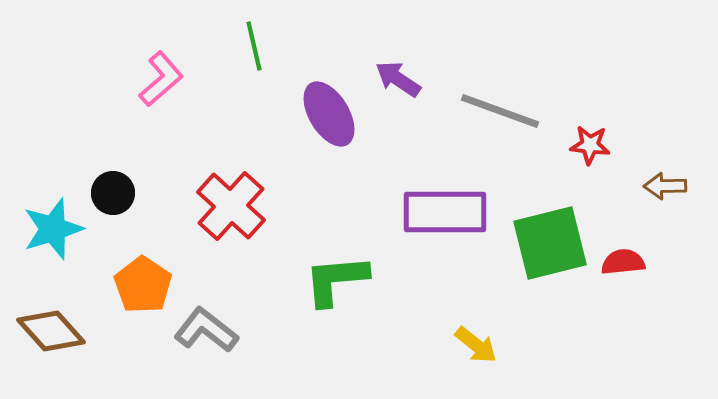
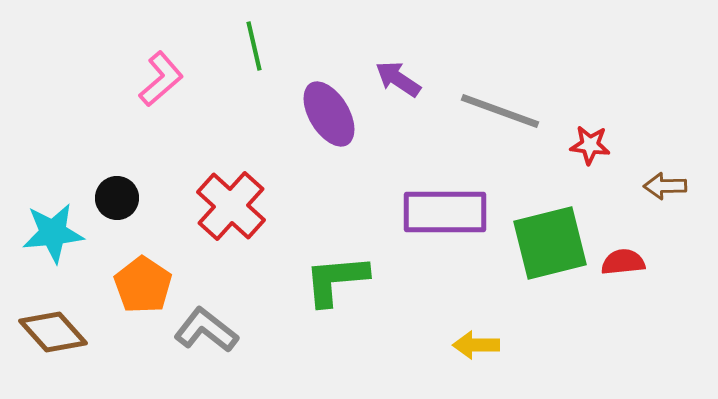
black circle: moved 4 px right, 5 px down
cyan star: moved 4 px down; rotated 12 degrees clockwise
brown diamond: moved 2 px right, 1 px down
yellow arrow: rotated 141 degrees clockwise
